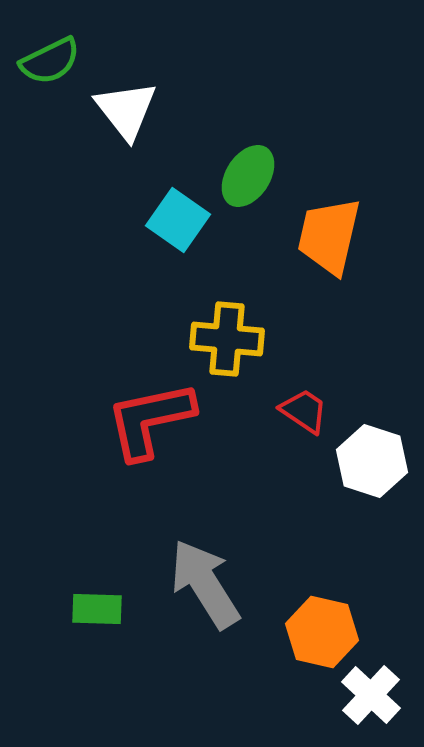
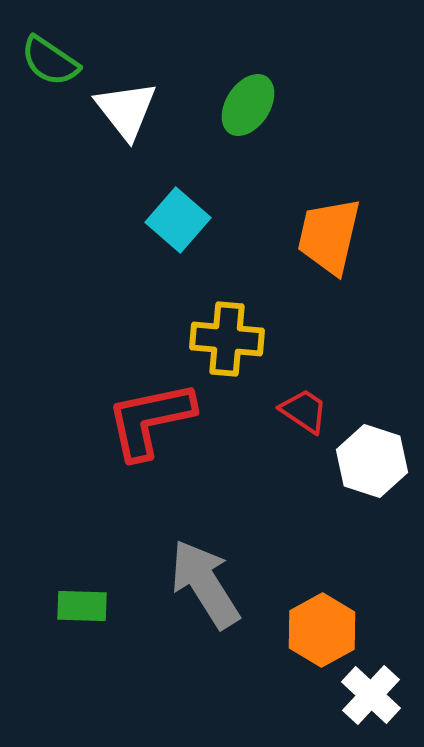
green semicircle: rotated 60 degrees clockwise
green ellipse: moved 71 px up
cyan square: rotated 6 degrees clockwise
green rectangle: moved 15 px left, 3 px up
orange hexagon: moved 2 px up; rotated 18 degrees clockwise
